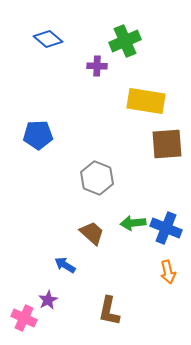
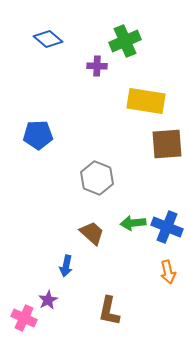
blue cross: moved 1 px right, 1 px up
blue arrow: moved 1 px right, 1 px down; rotated 110 degrees counterclockwise
